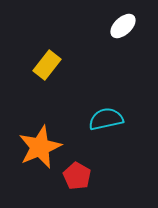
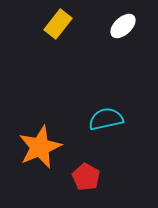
yellow rectangle: moved 11 px right, 41 px up
red pentagon: moved 9 px right, 1 px down
